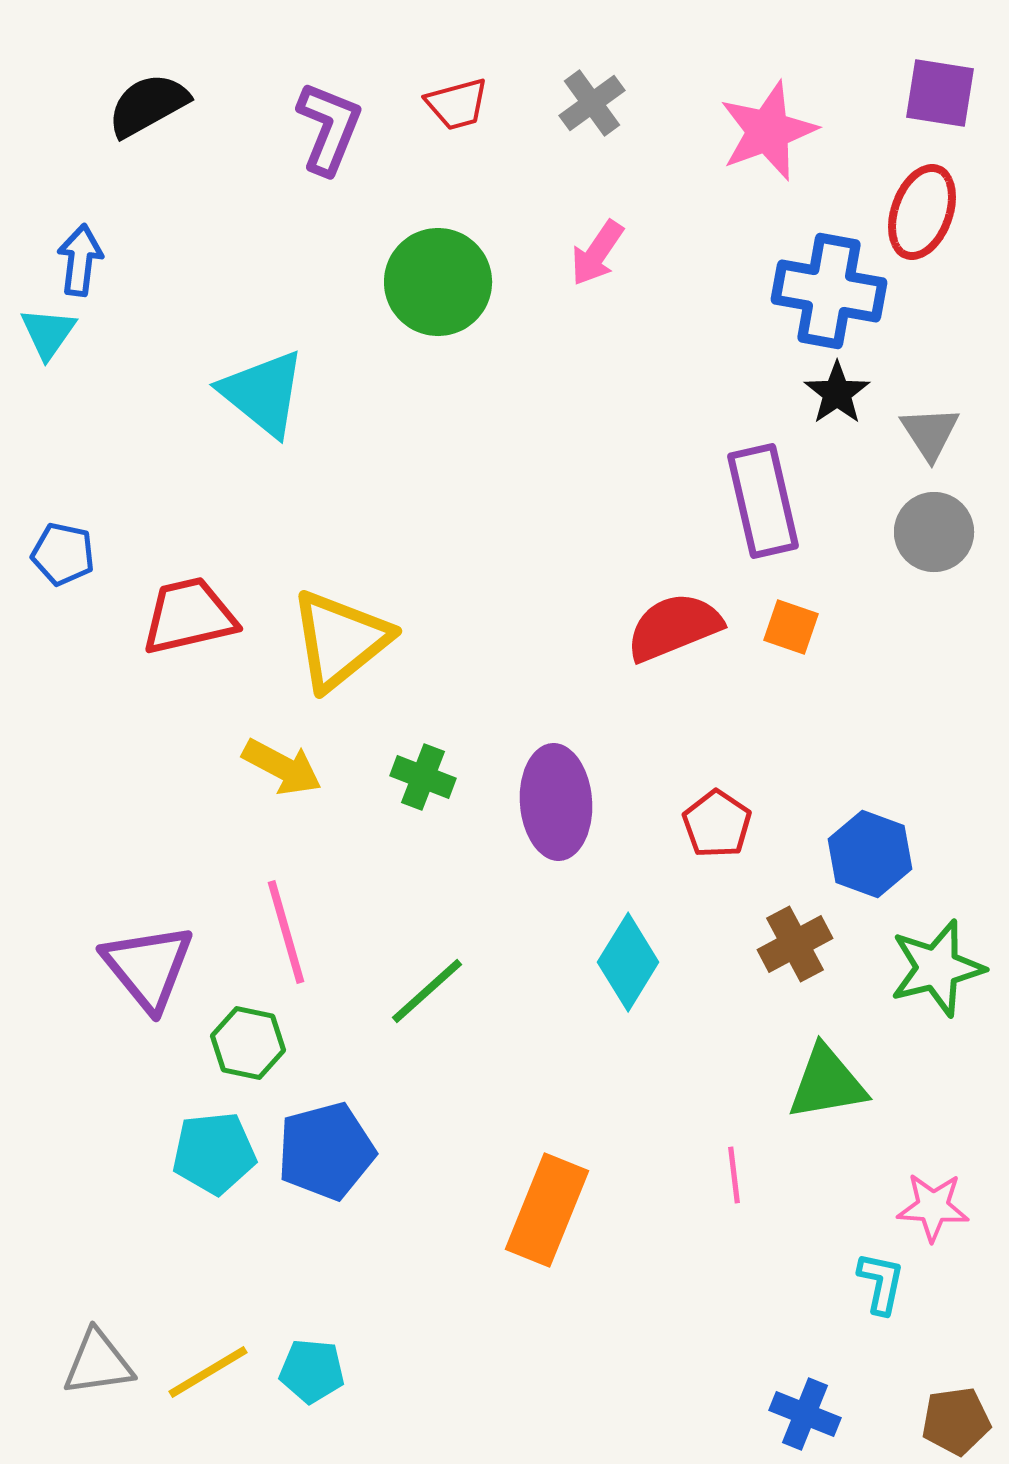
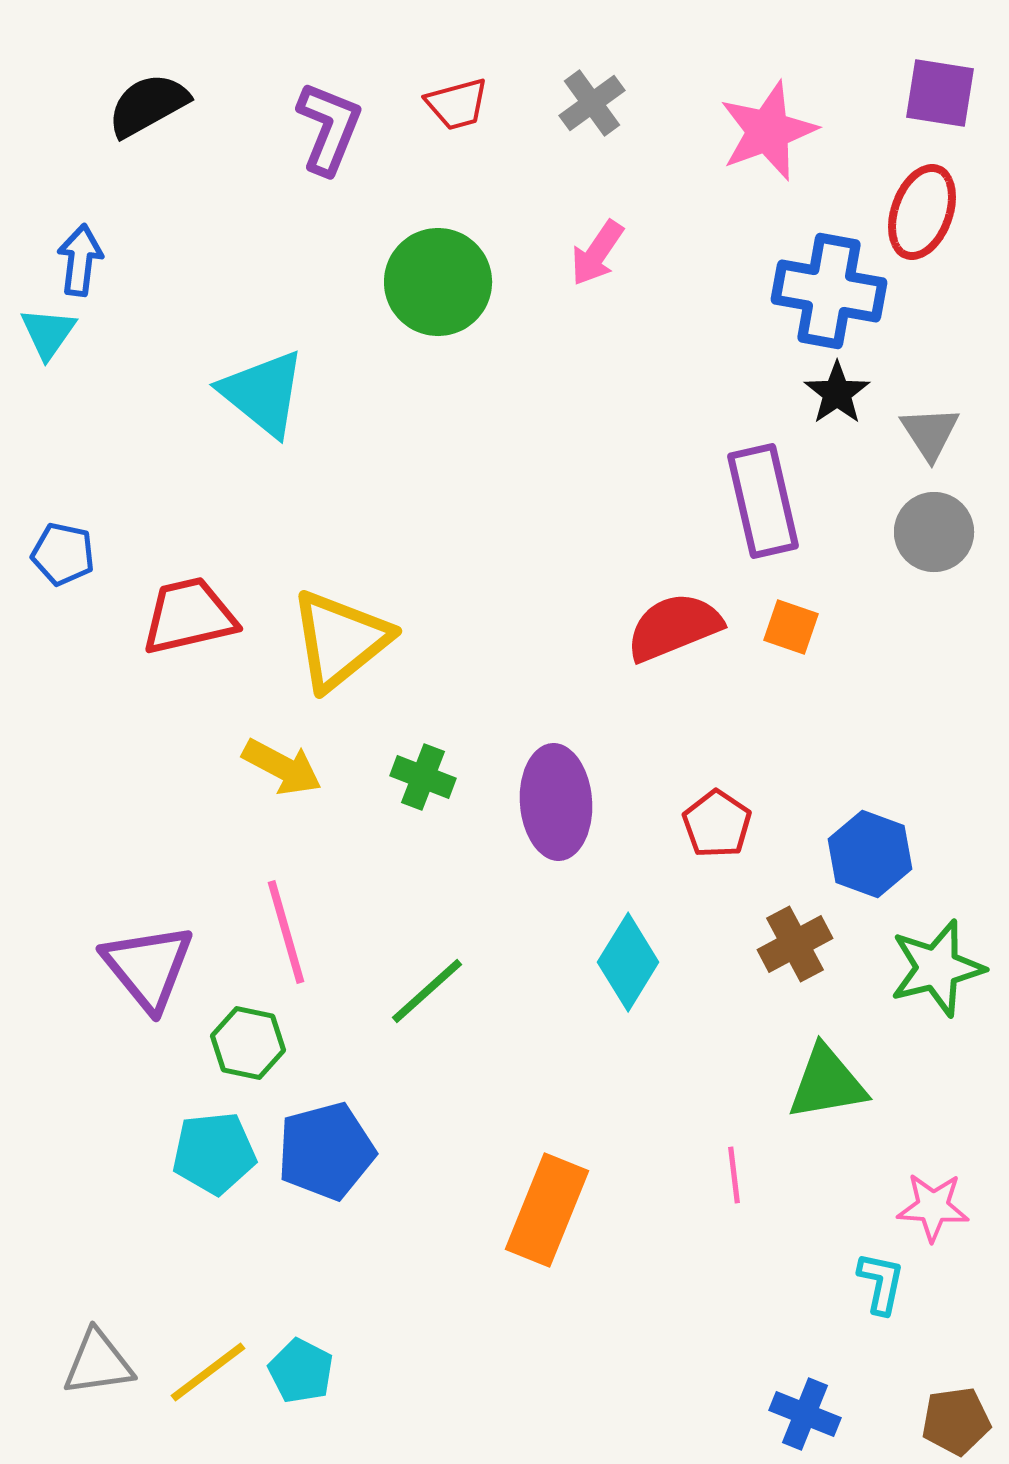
cyan pentagon at (312, 1371): moved 11 px left; rotated 22 degrees clockwise
yellow line at (208, 1372): rotated 6 degrees counterclockwise
